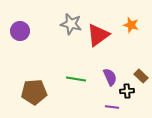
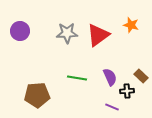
gray star: moved 4 px left, 9 px down; rotated 15 degrees counterclockwise
green line: moved 1 px right, 1 px up
brown pentagon: moved 3 px right, 3 px down
purple line: rotated 16 degrees clockwise
